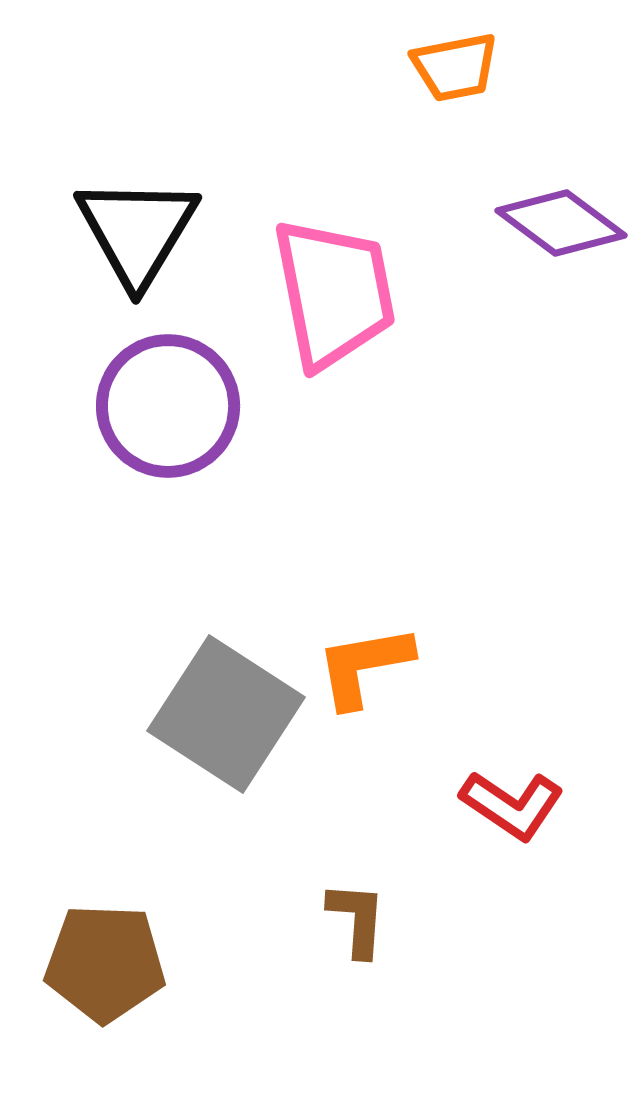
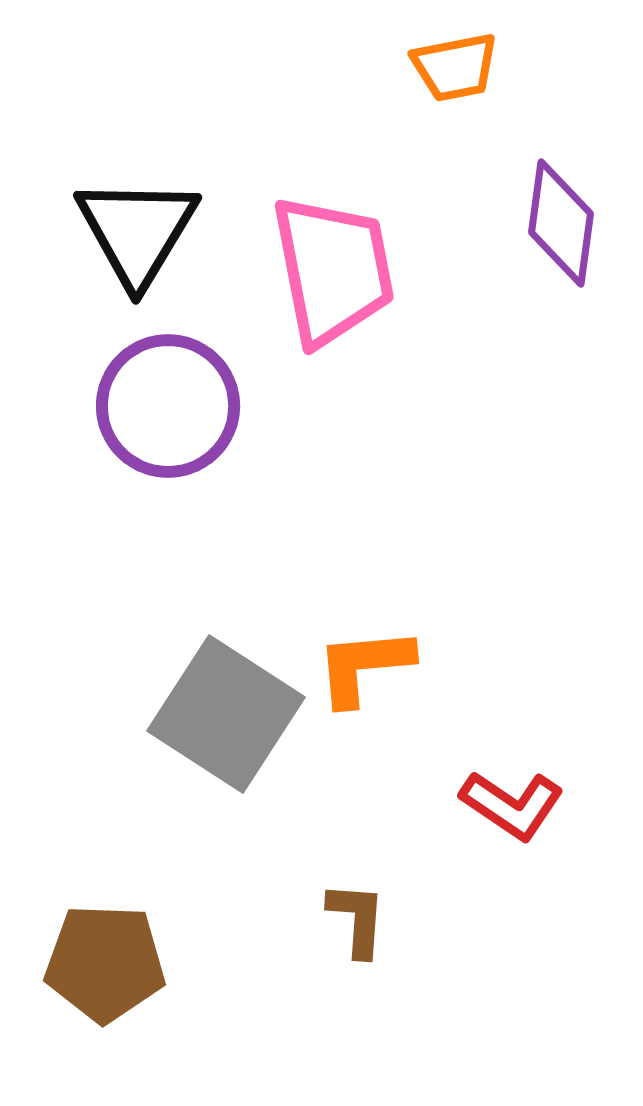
purple diamond: rotated 61 degrees clockwise
pink trapezoid: moved 1 px left, 23 px up
orange L-shape: rotated 5 degrees clockwise
